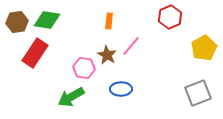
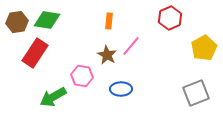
red hexagon: moved 1 px down
pink hexagon: moved 2 px left, 8 px down
gray square: moved 2 px left
green arrow: moved 18 px left
